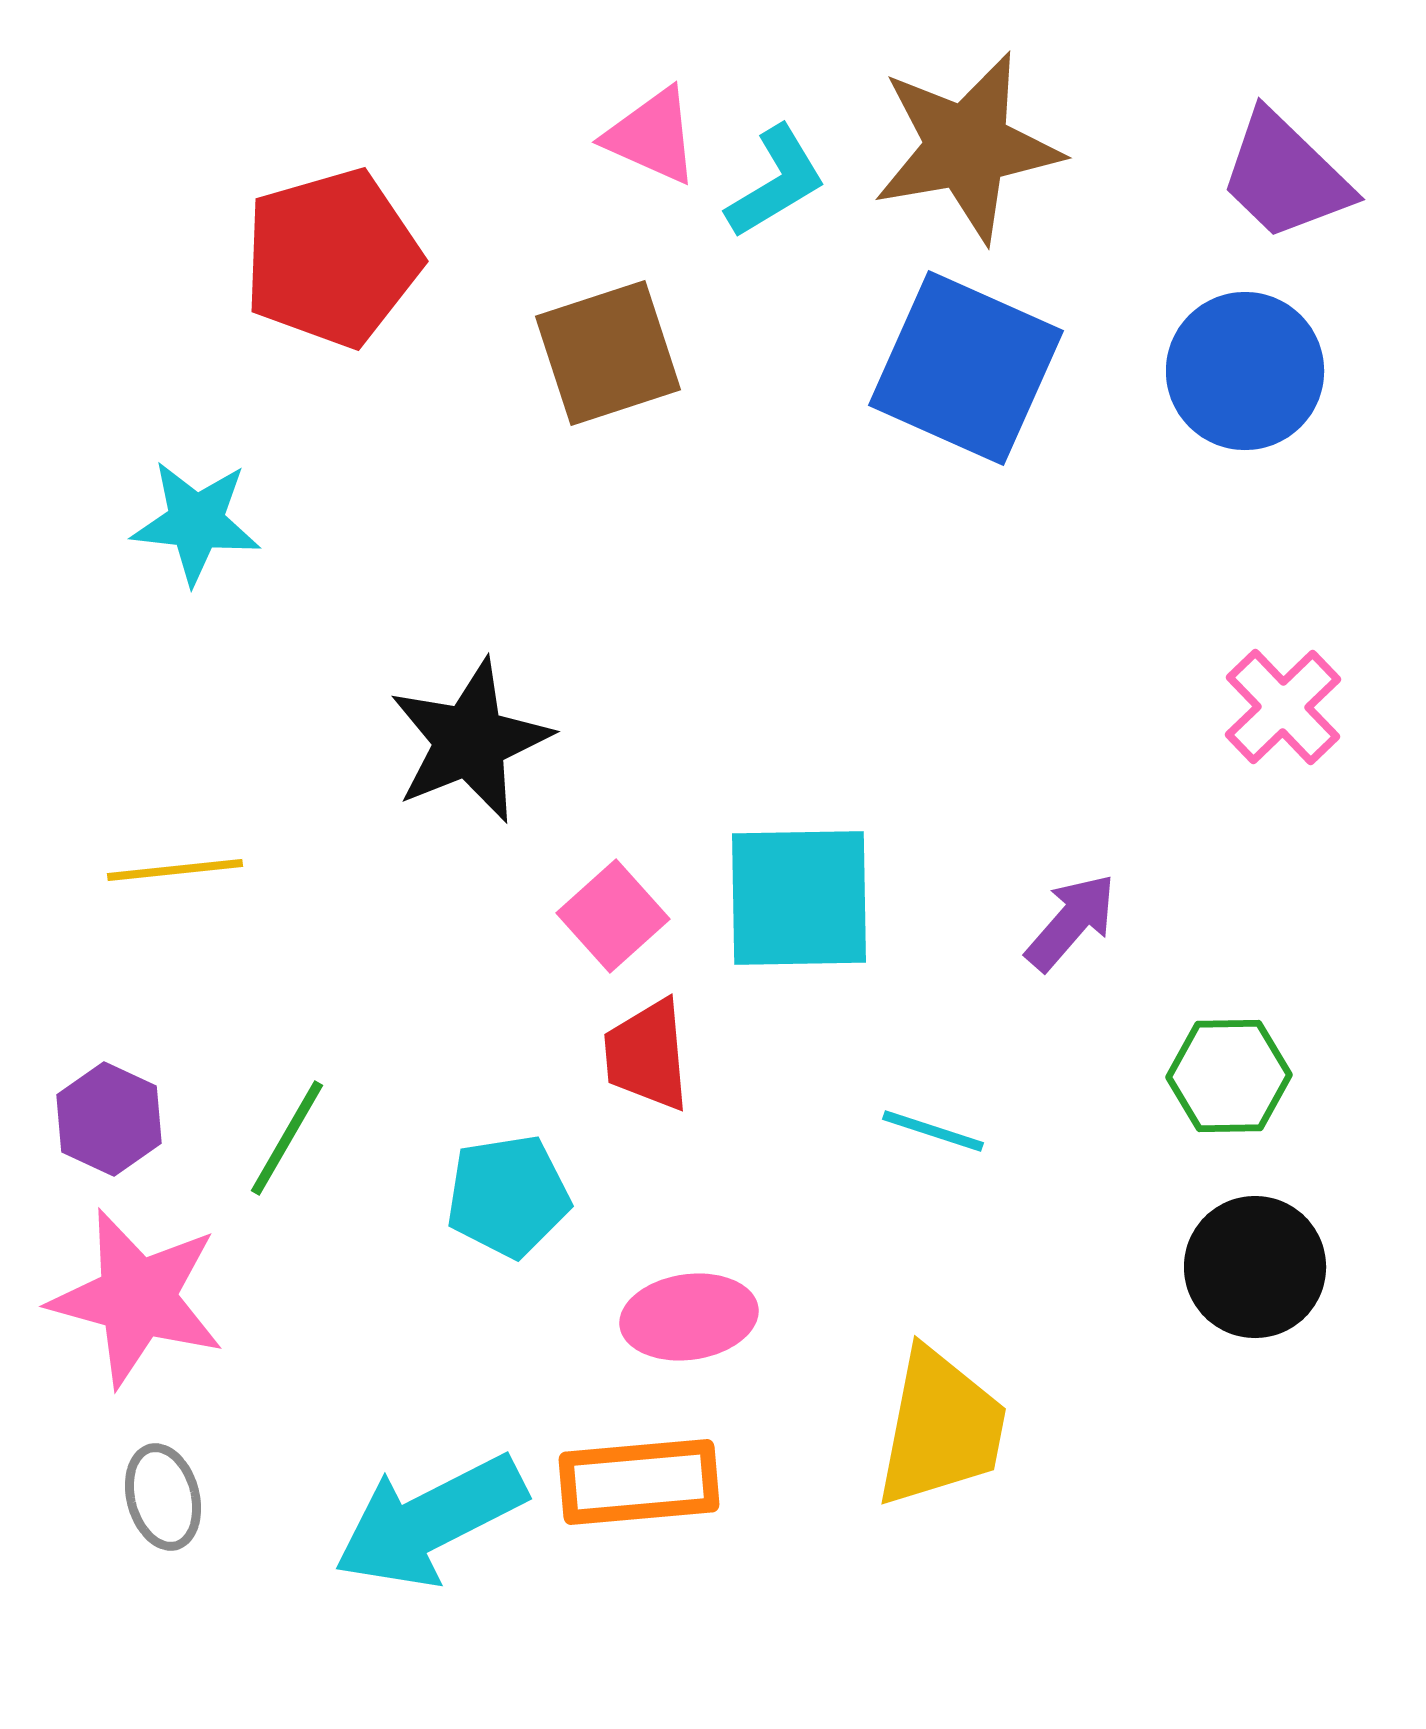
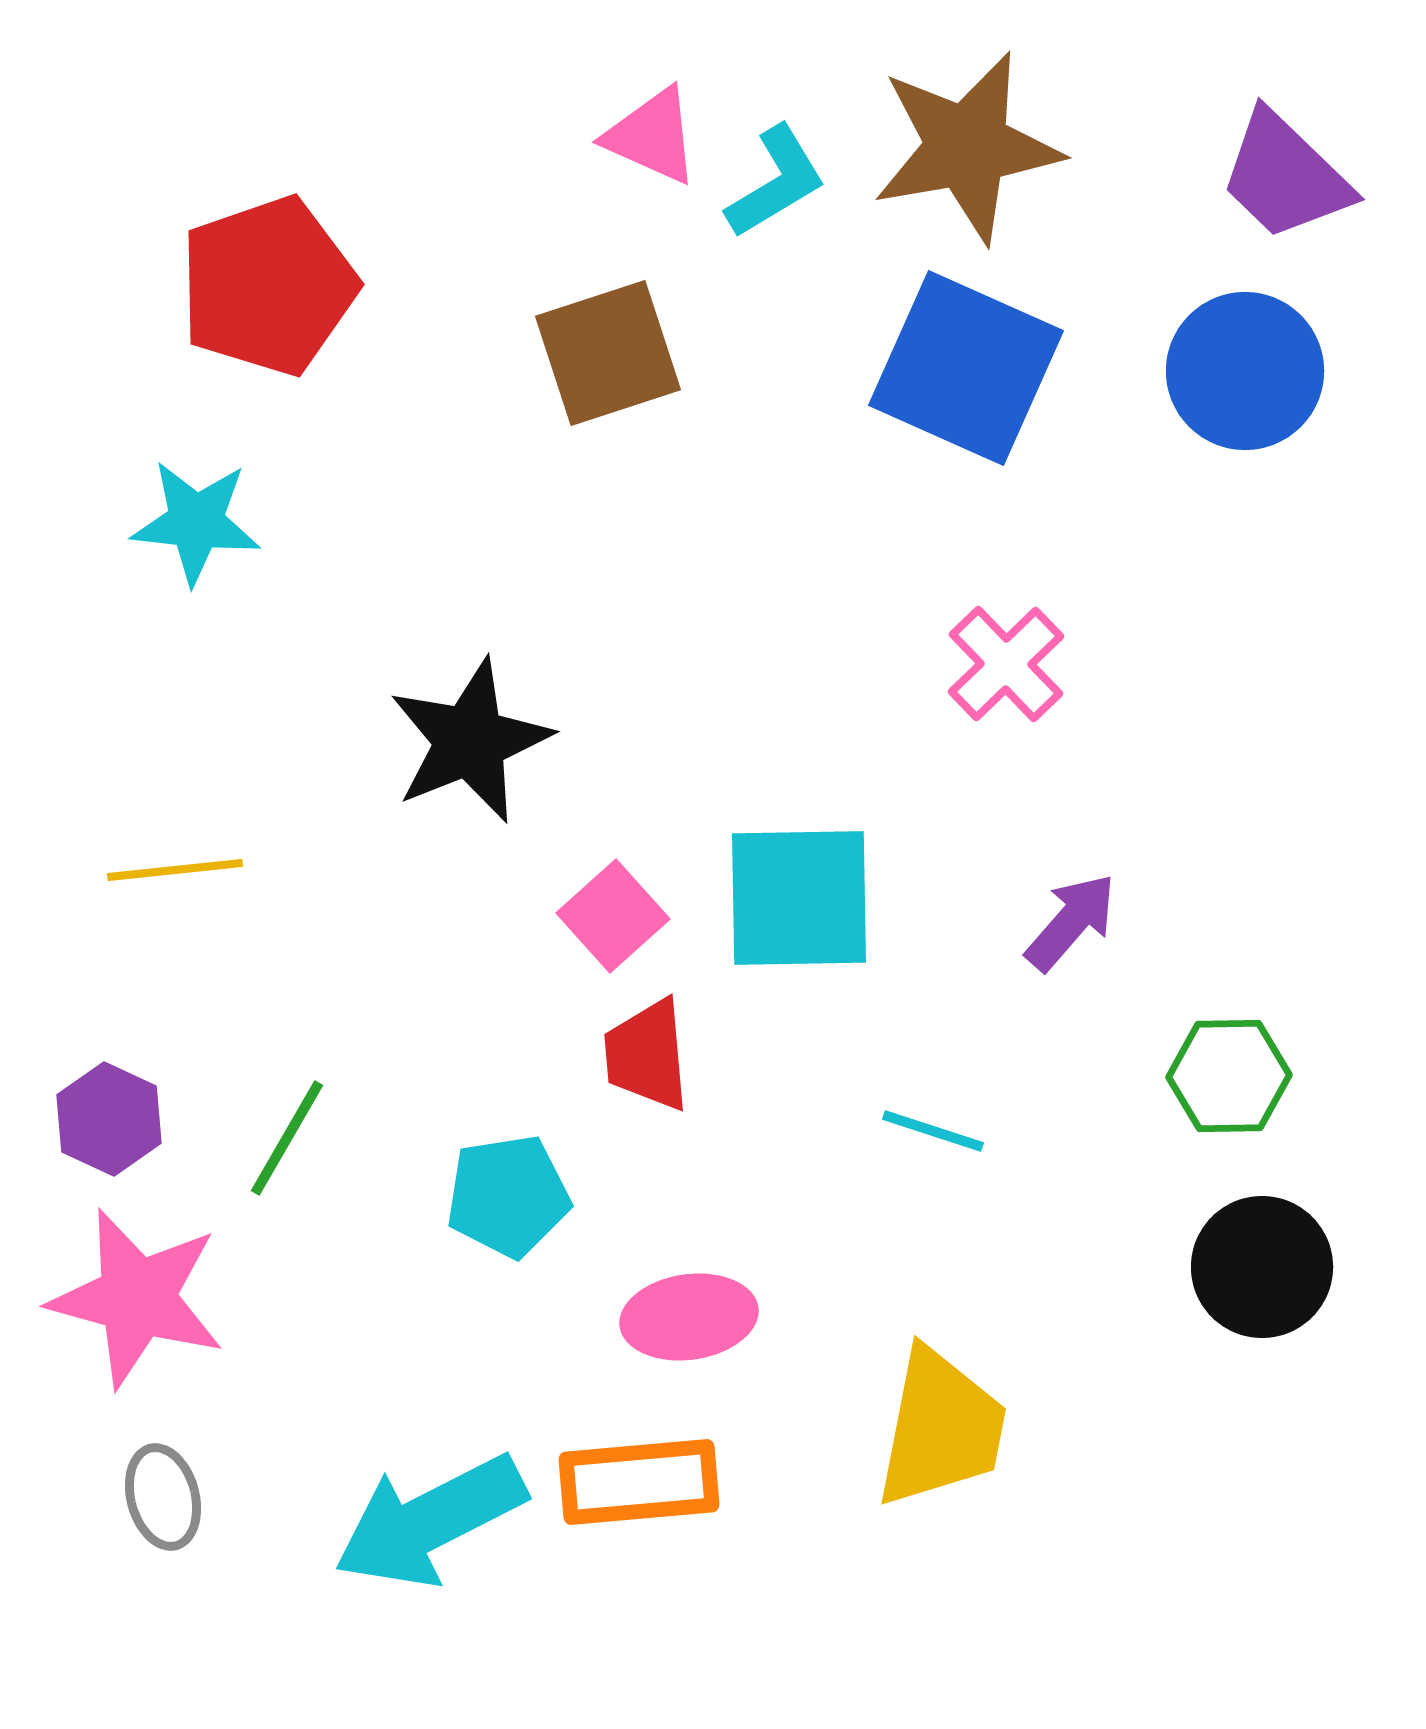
red pentagon: moved 64 px left, 28 px down; rotated 3 degrees counterclockwise
pink cross: moved 277 px left, 43 px up
black circle: moved 7 px right
